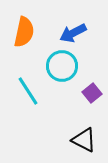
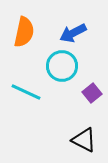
cyan line: moved 2 px left, 1 px down; rotated 32 degrees counterclockwise
